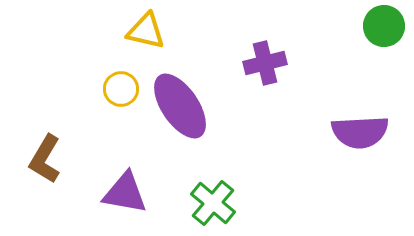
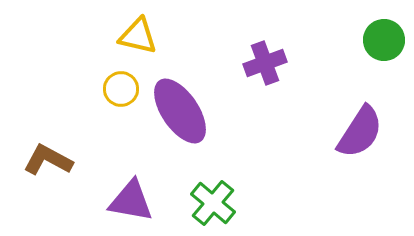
green circle: moved 14 px down
yellow triangle: moved 8 px left, 5 px down
purple cross: rotated 6 degrees counterclockwise
purple ellipse: moved 5 px down
purple semicircle: rotated 54 degrees counterclockwise
brown L-shape: moved 3 px right, 1 px down; rotated 87 degrees clockwise
purple triangle: moved 6 px right, 8 px down
